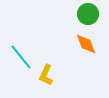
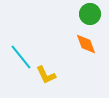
green circle: moved 2 px right
yellow L-shape: rotated 50 degrees counterclockwise
